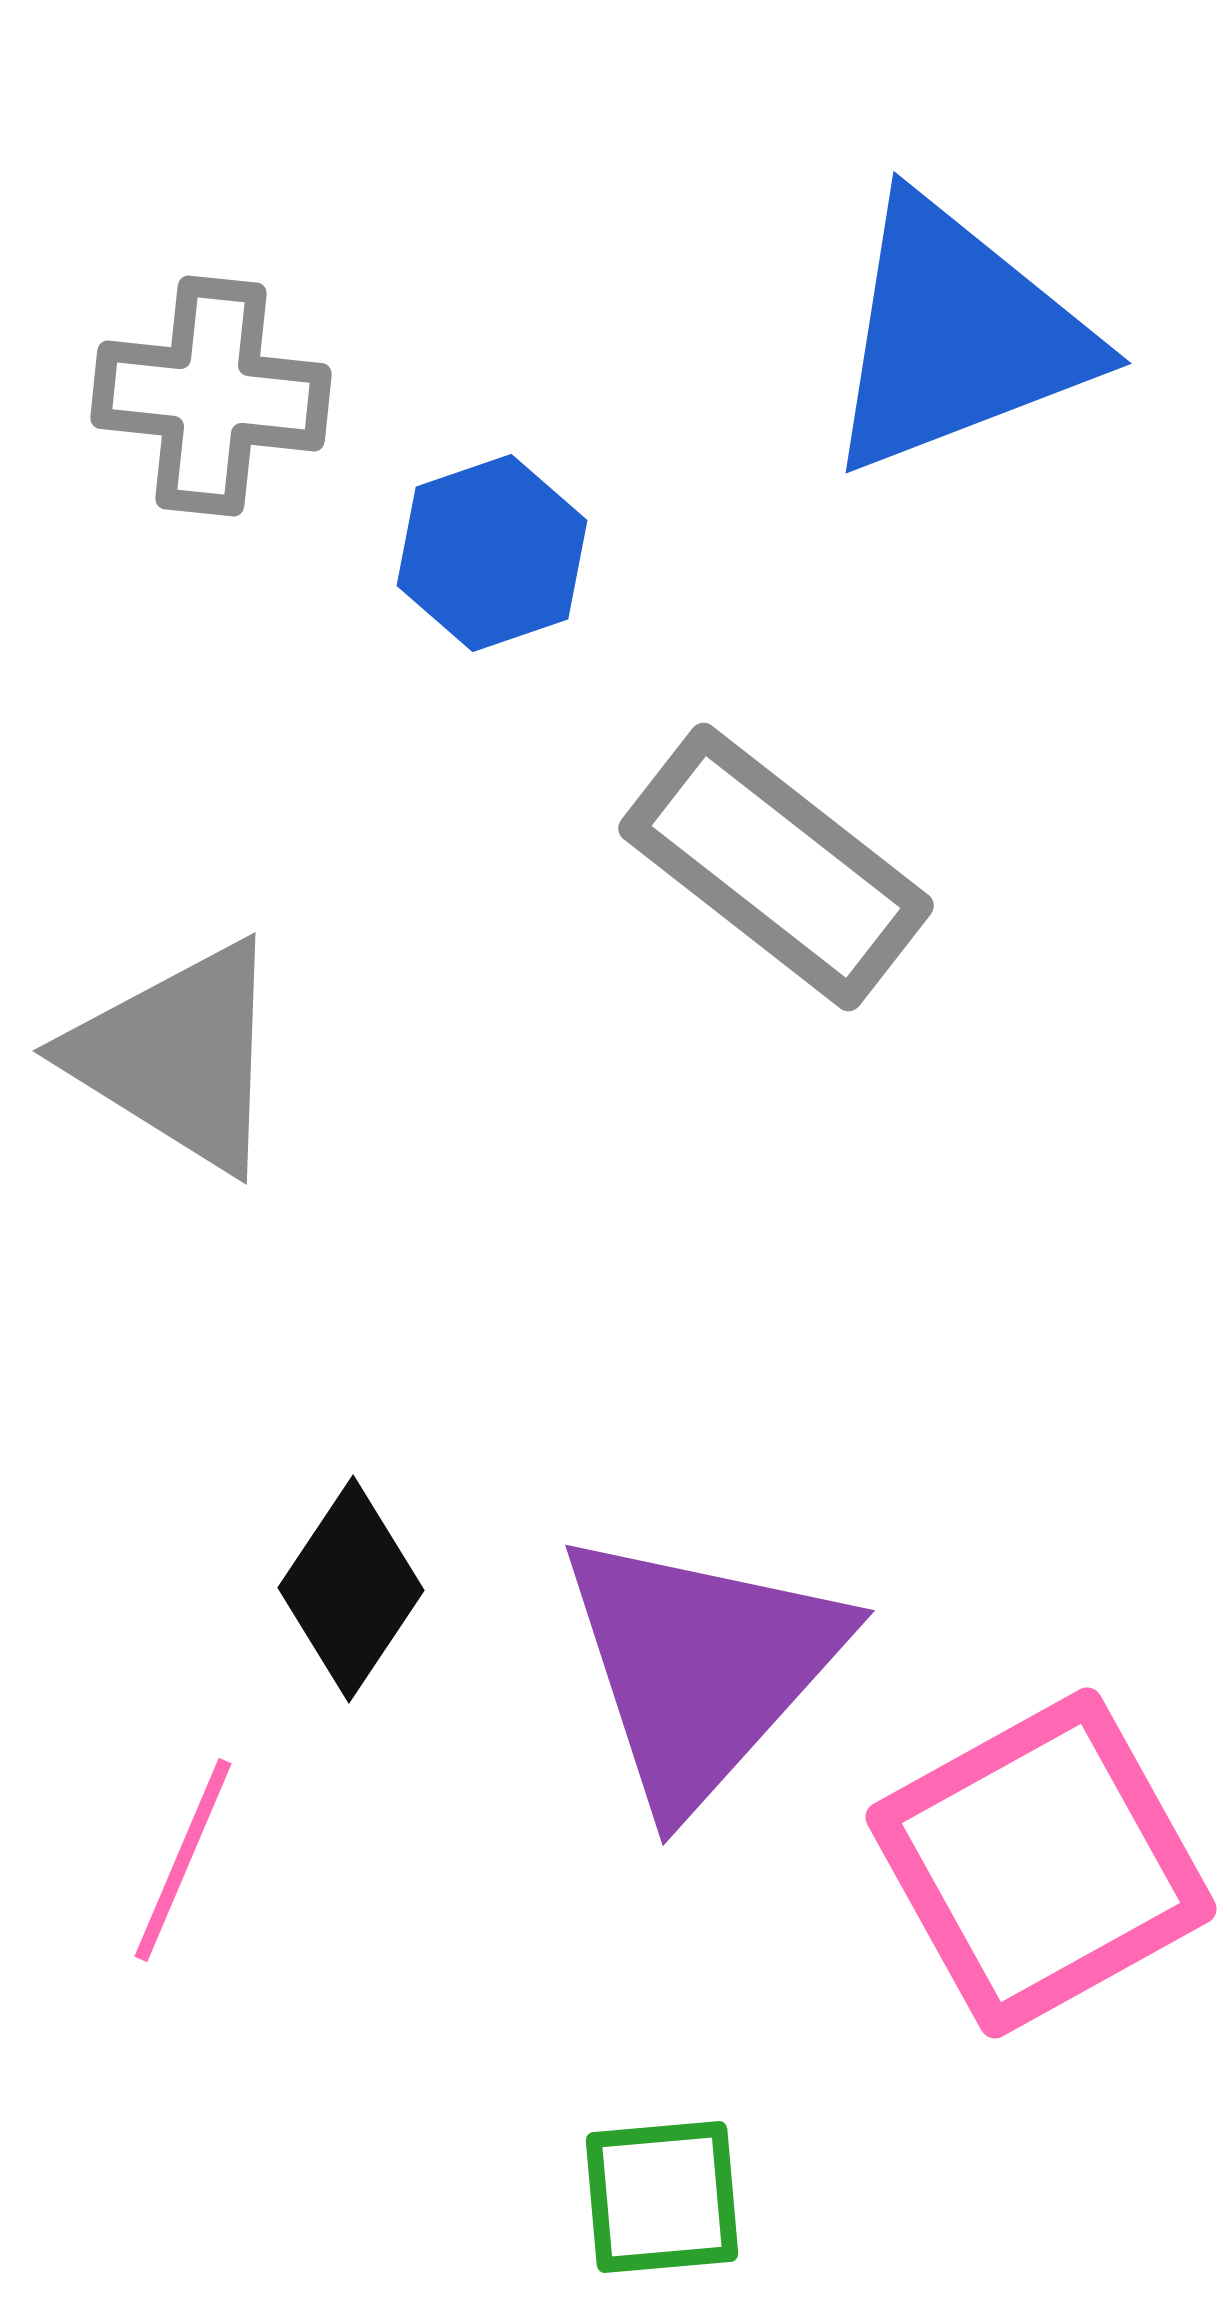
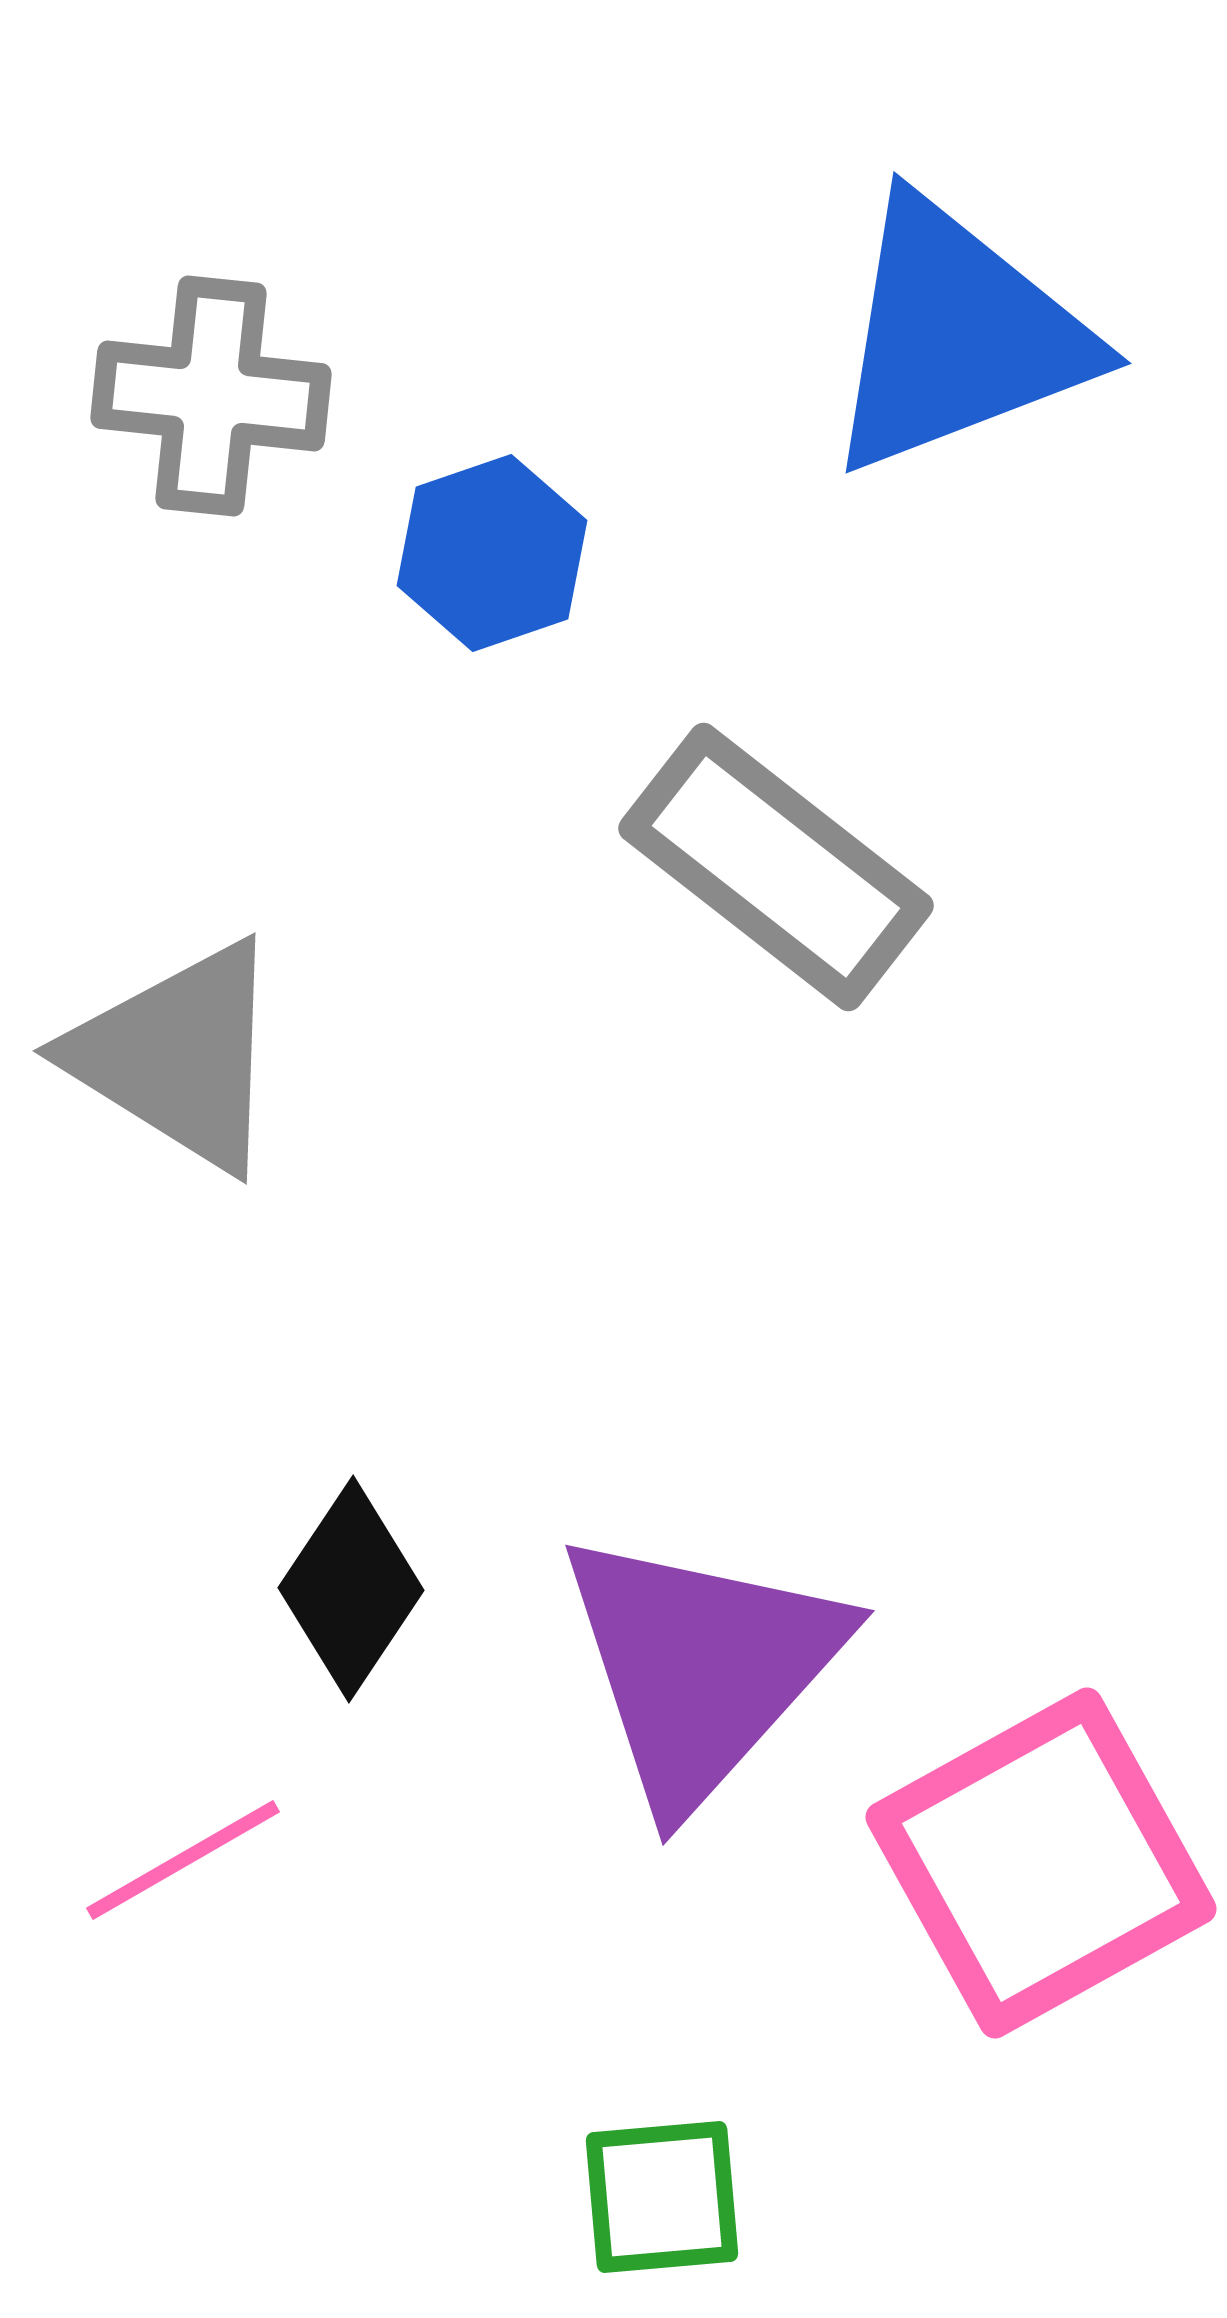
pink line: rotated 37 degrees clockwise
